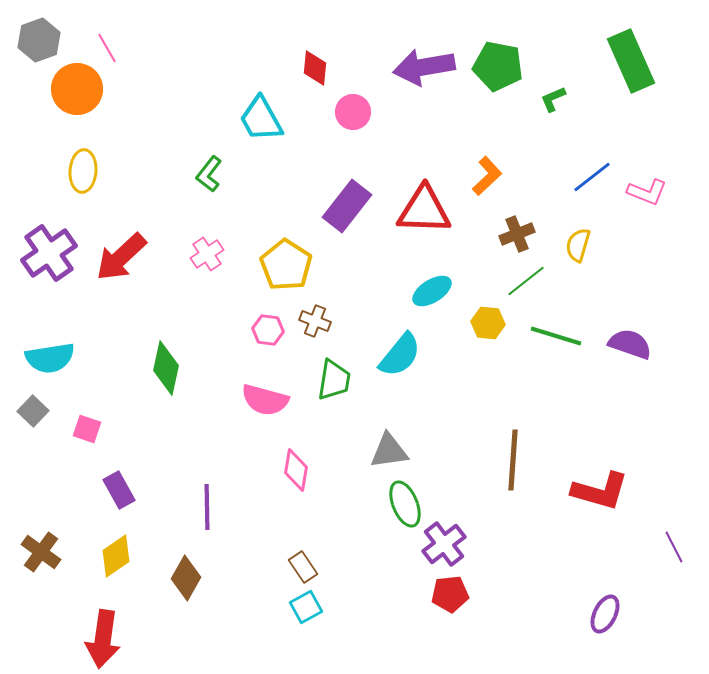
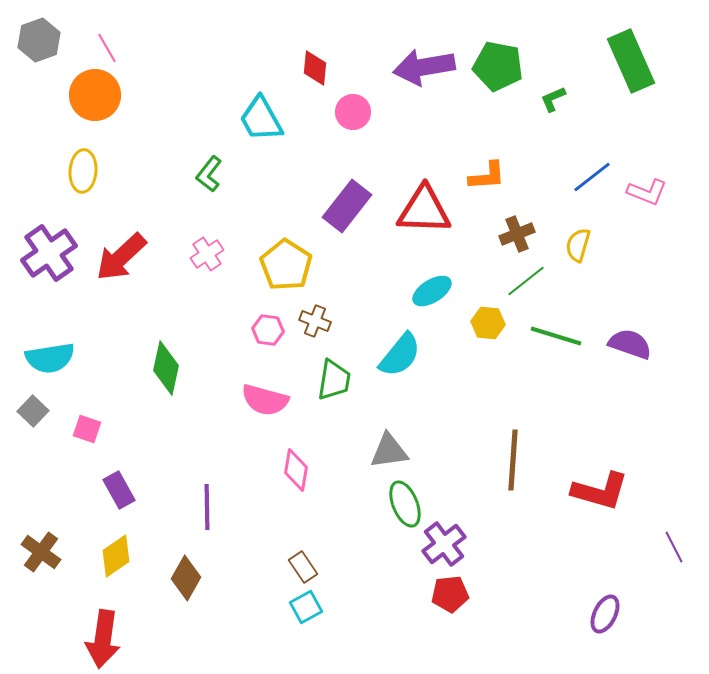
orange circle at (77, 89): moved 18 px right, 6 px down
orange L-shape at (487, 176): rotated 39 degrees clockwise
